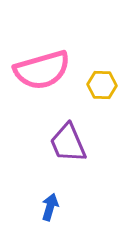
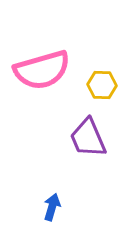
purple trapezoid: moved 20 px right, 5 px up
blue arrow: moved 2 px right
